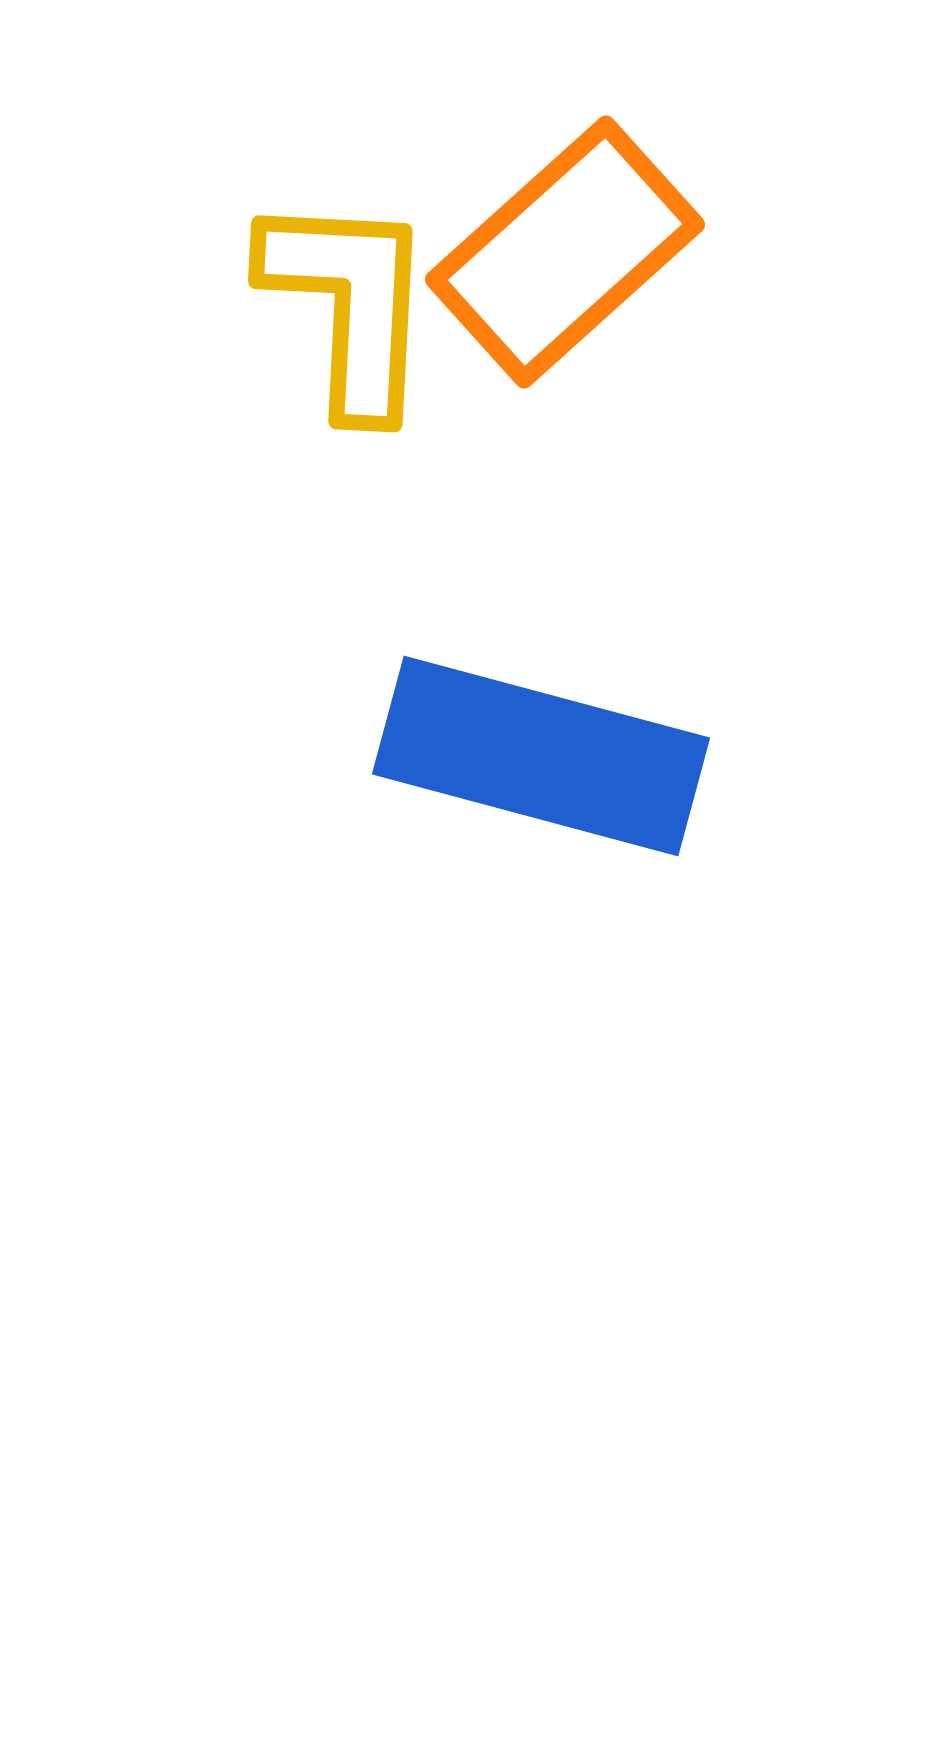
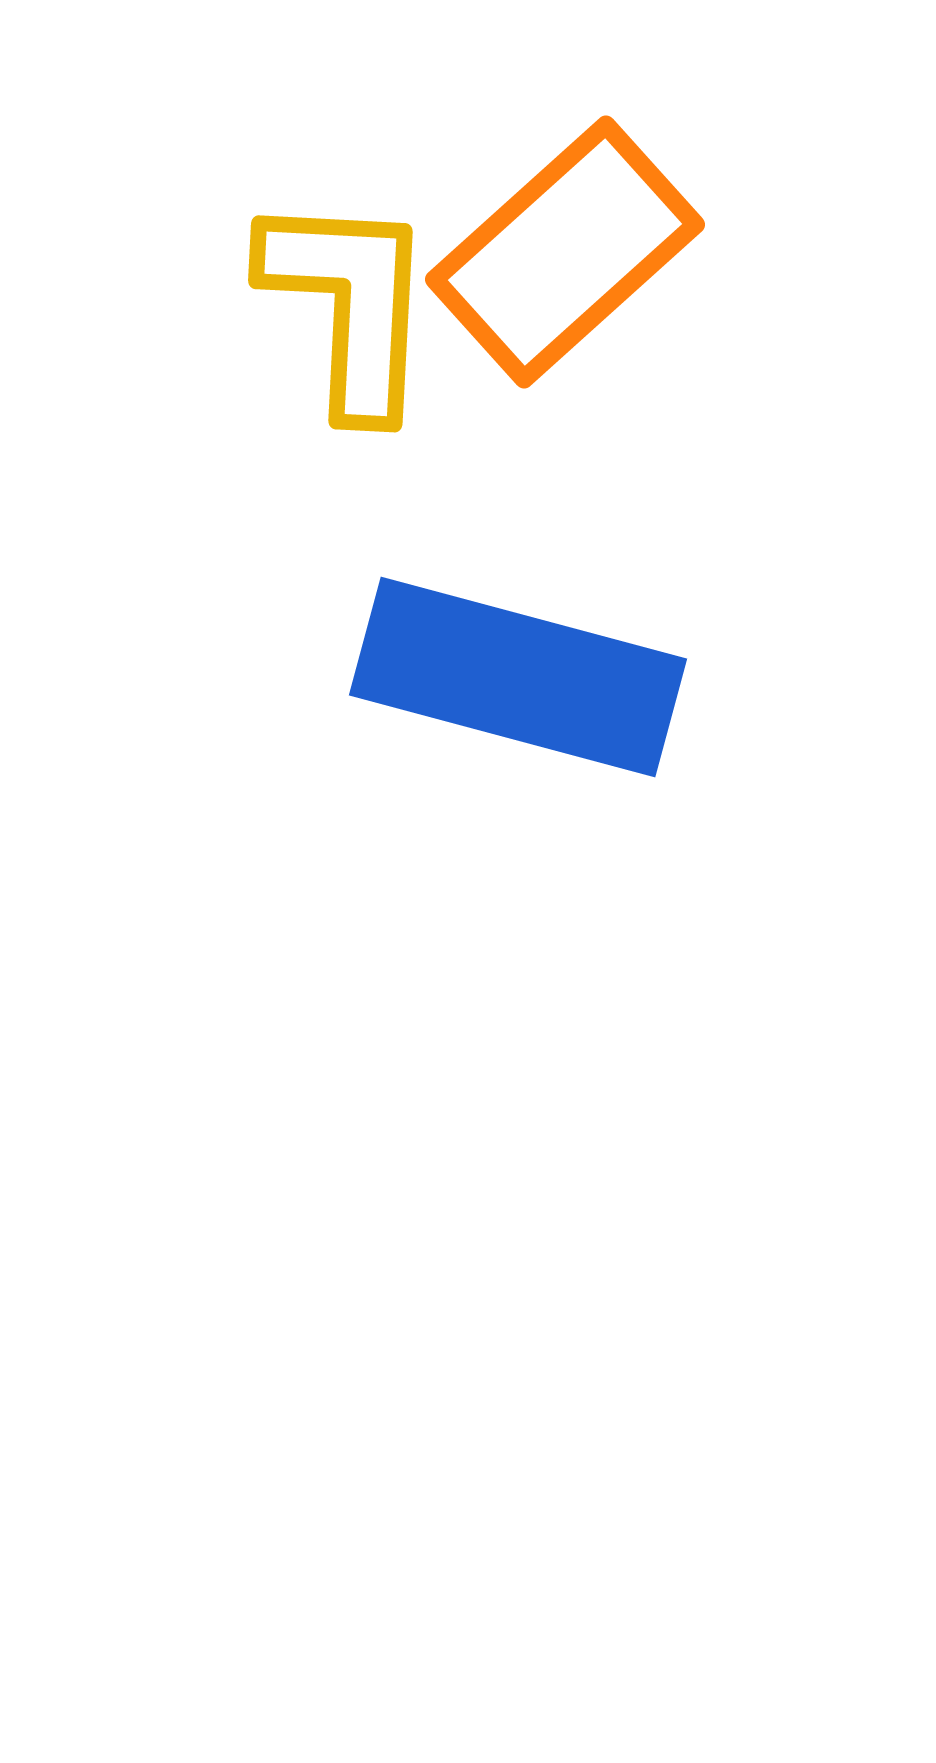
blue rectangle: moved 23 px left, 79 px up
